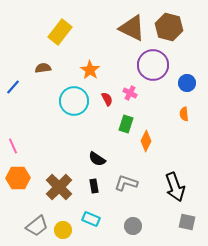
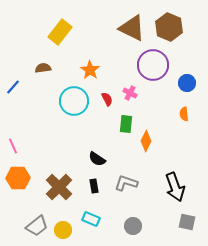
brown hexagon: rotated 8 degrees clockwise
green rectangle: rotated 12 degrees counterclockwise
